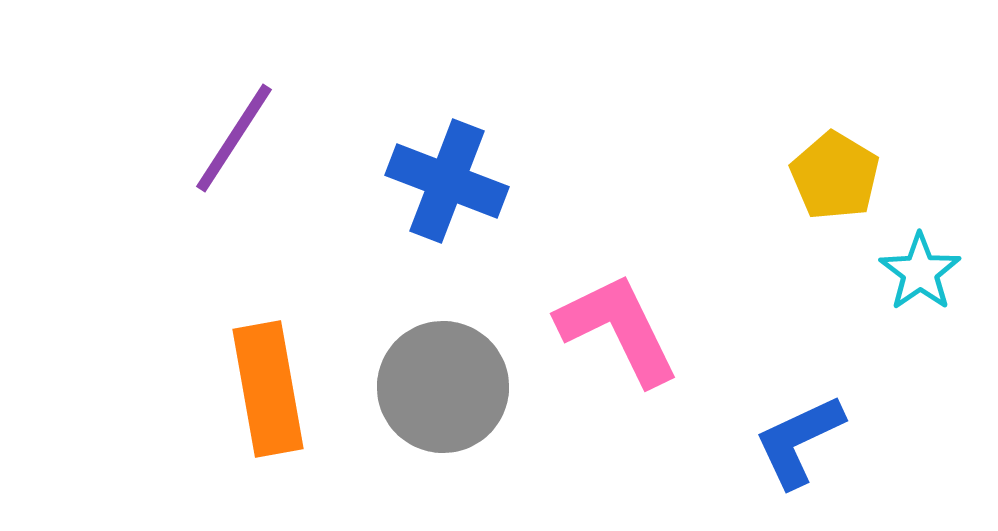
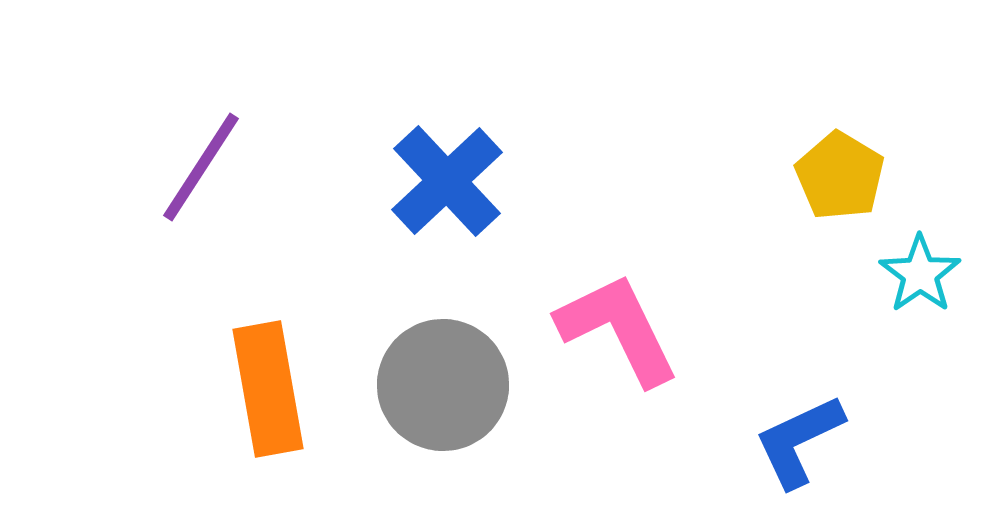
purple line: moved 33 px left, 29 px down
yellow pentagon: moved 5 px right
blue cross: rotated 26 degrees clockwise
cyan star: moved 2 px down
gray circle: moved 2 px up
